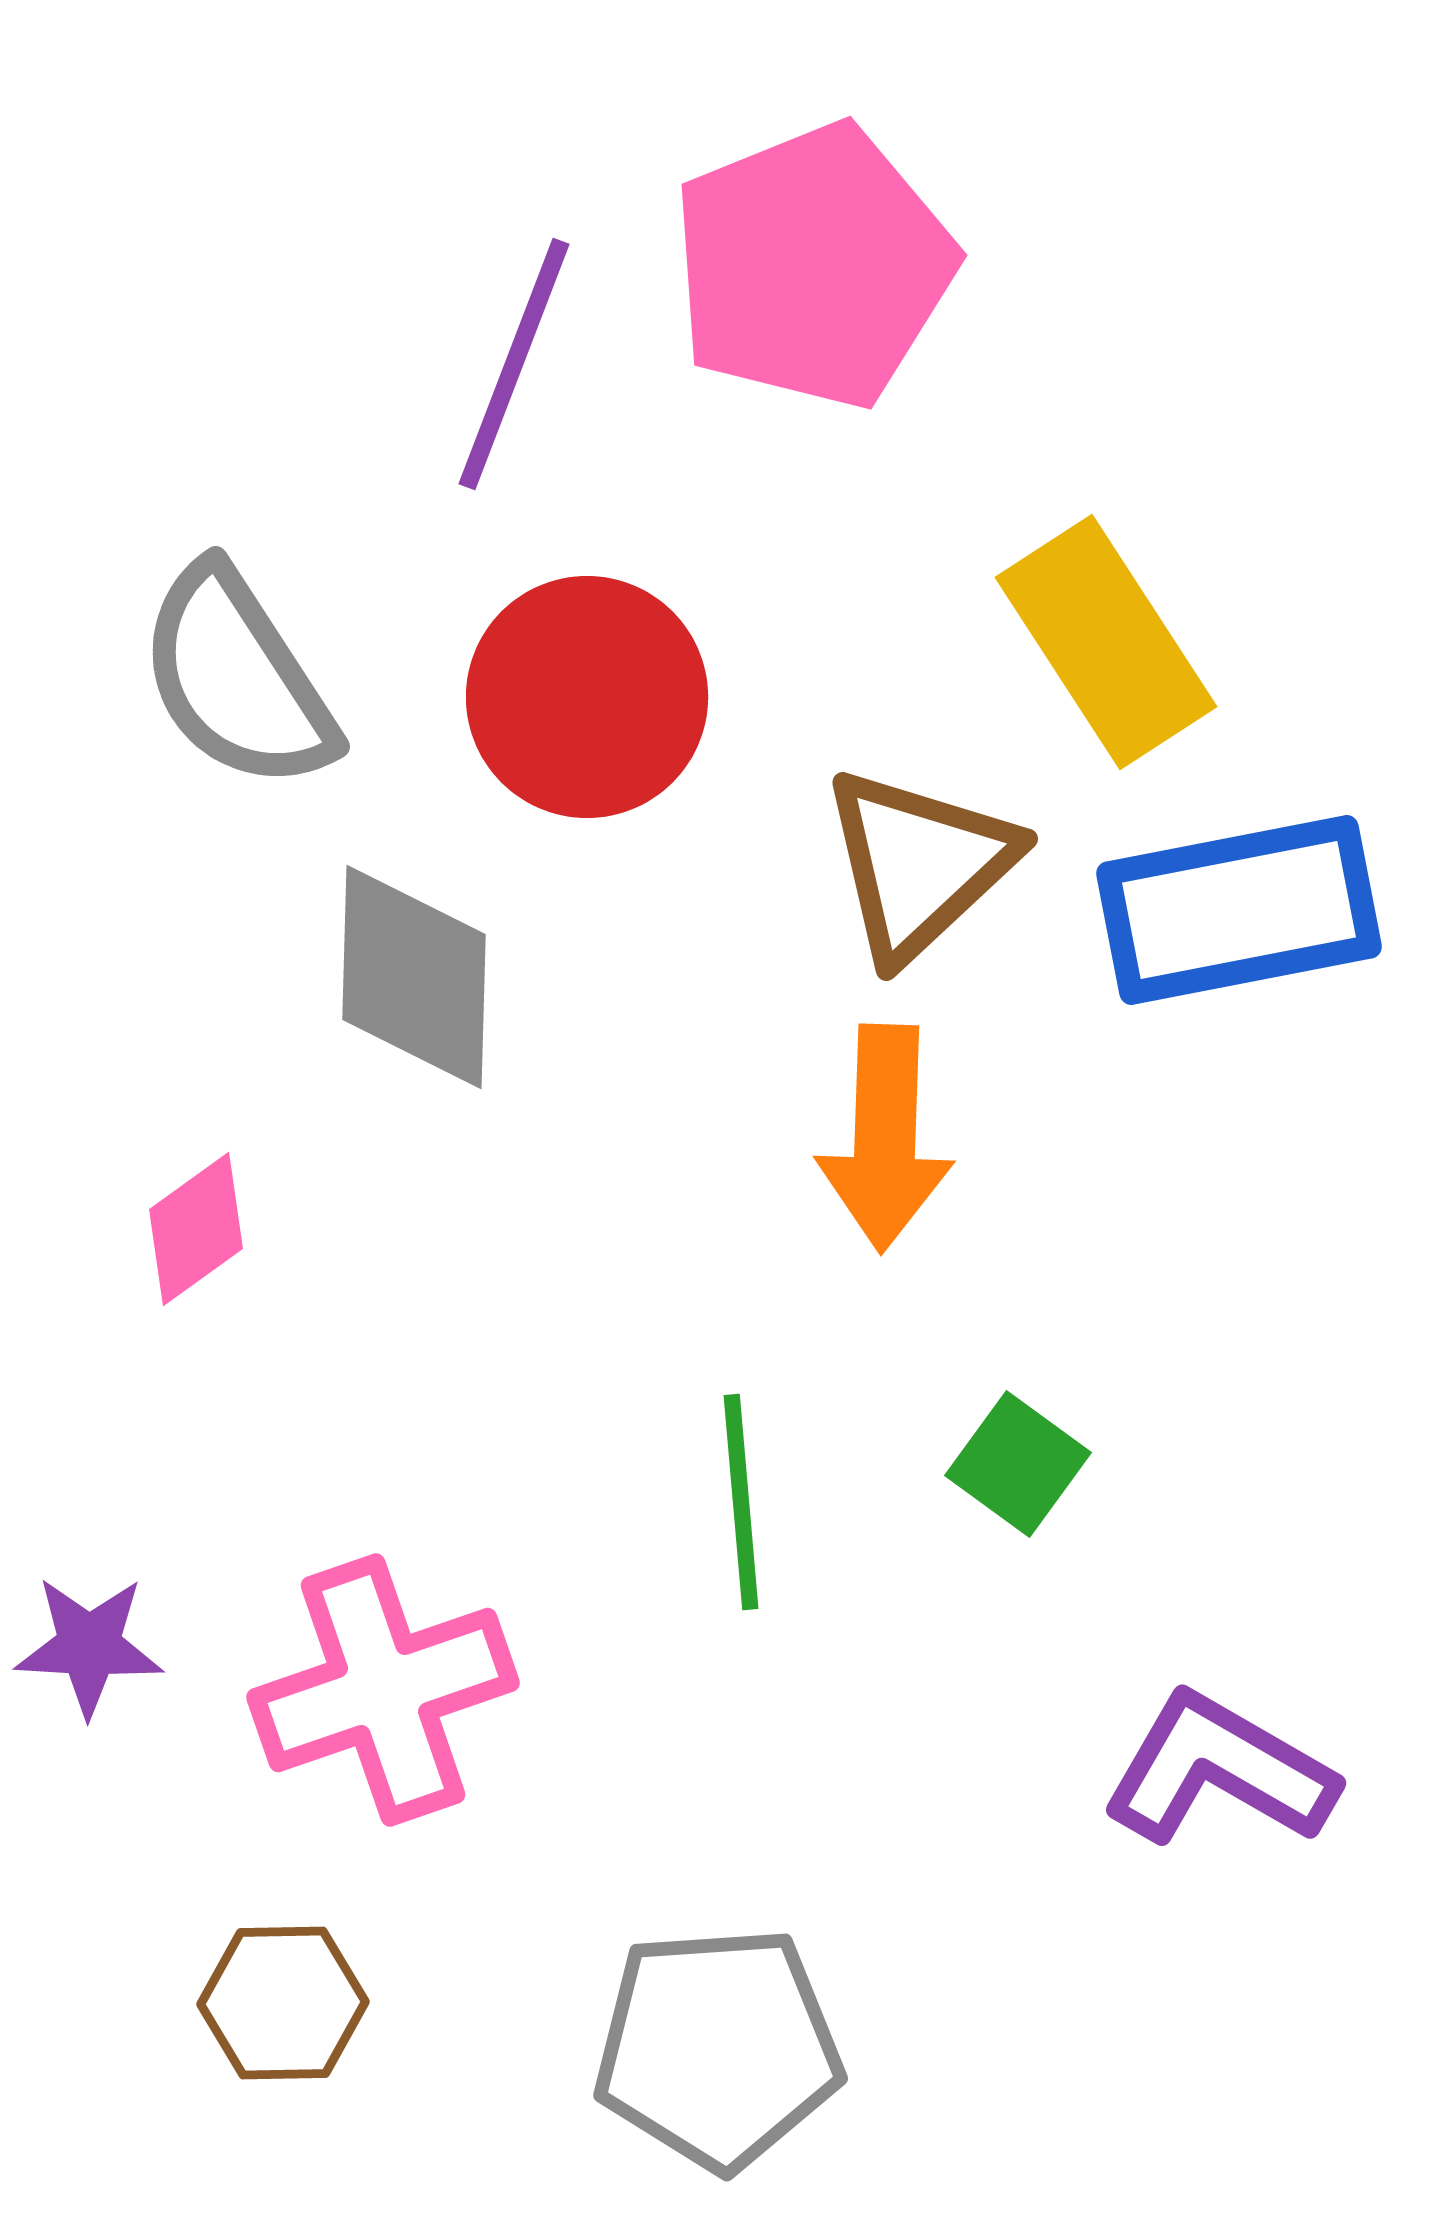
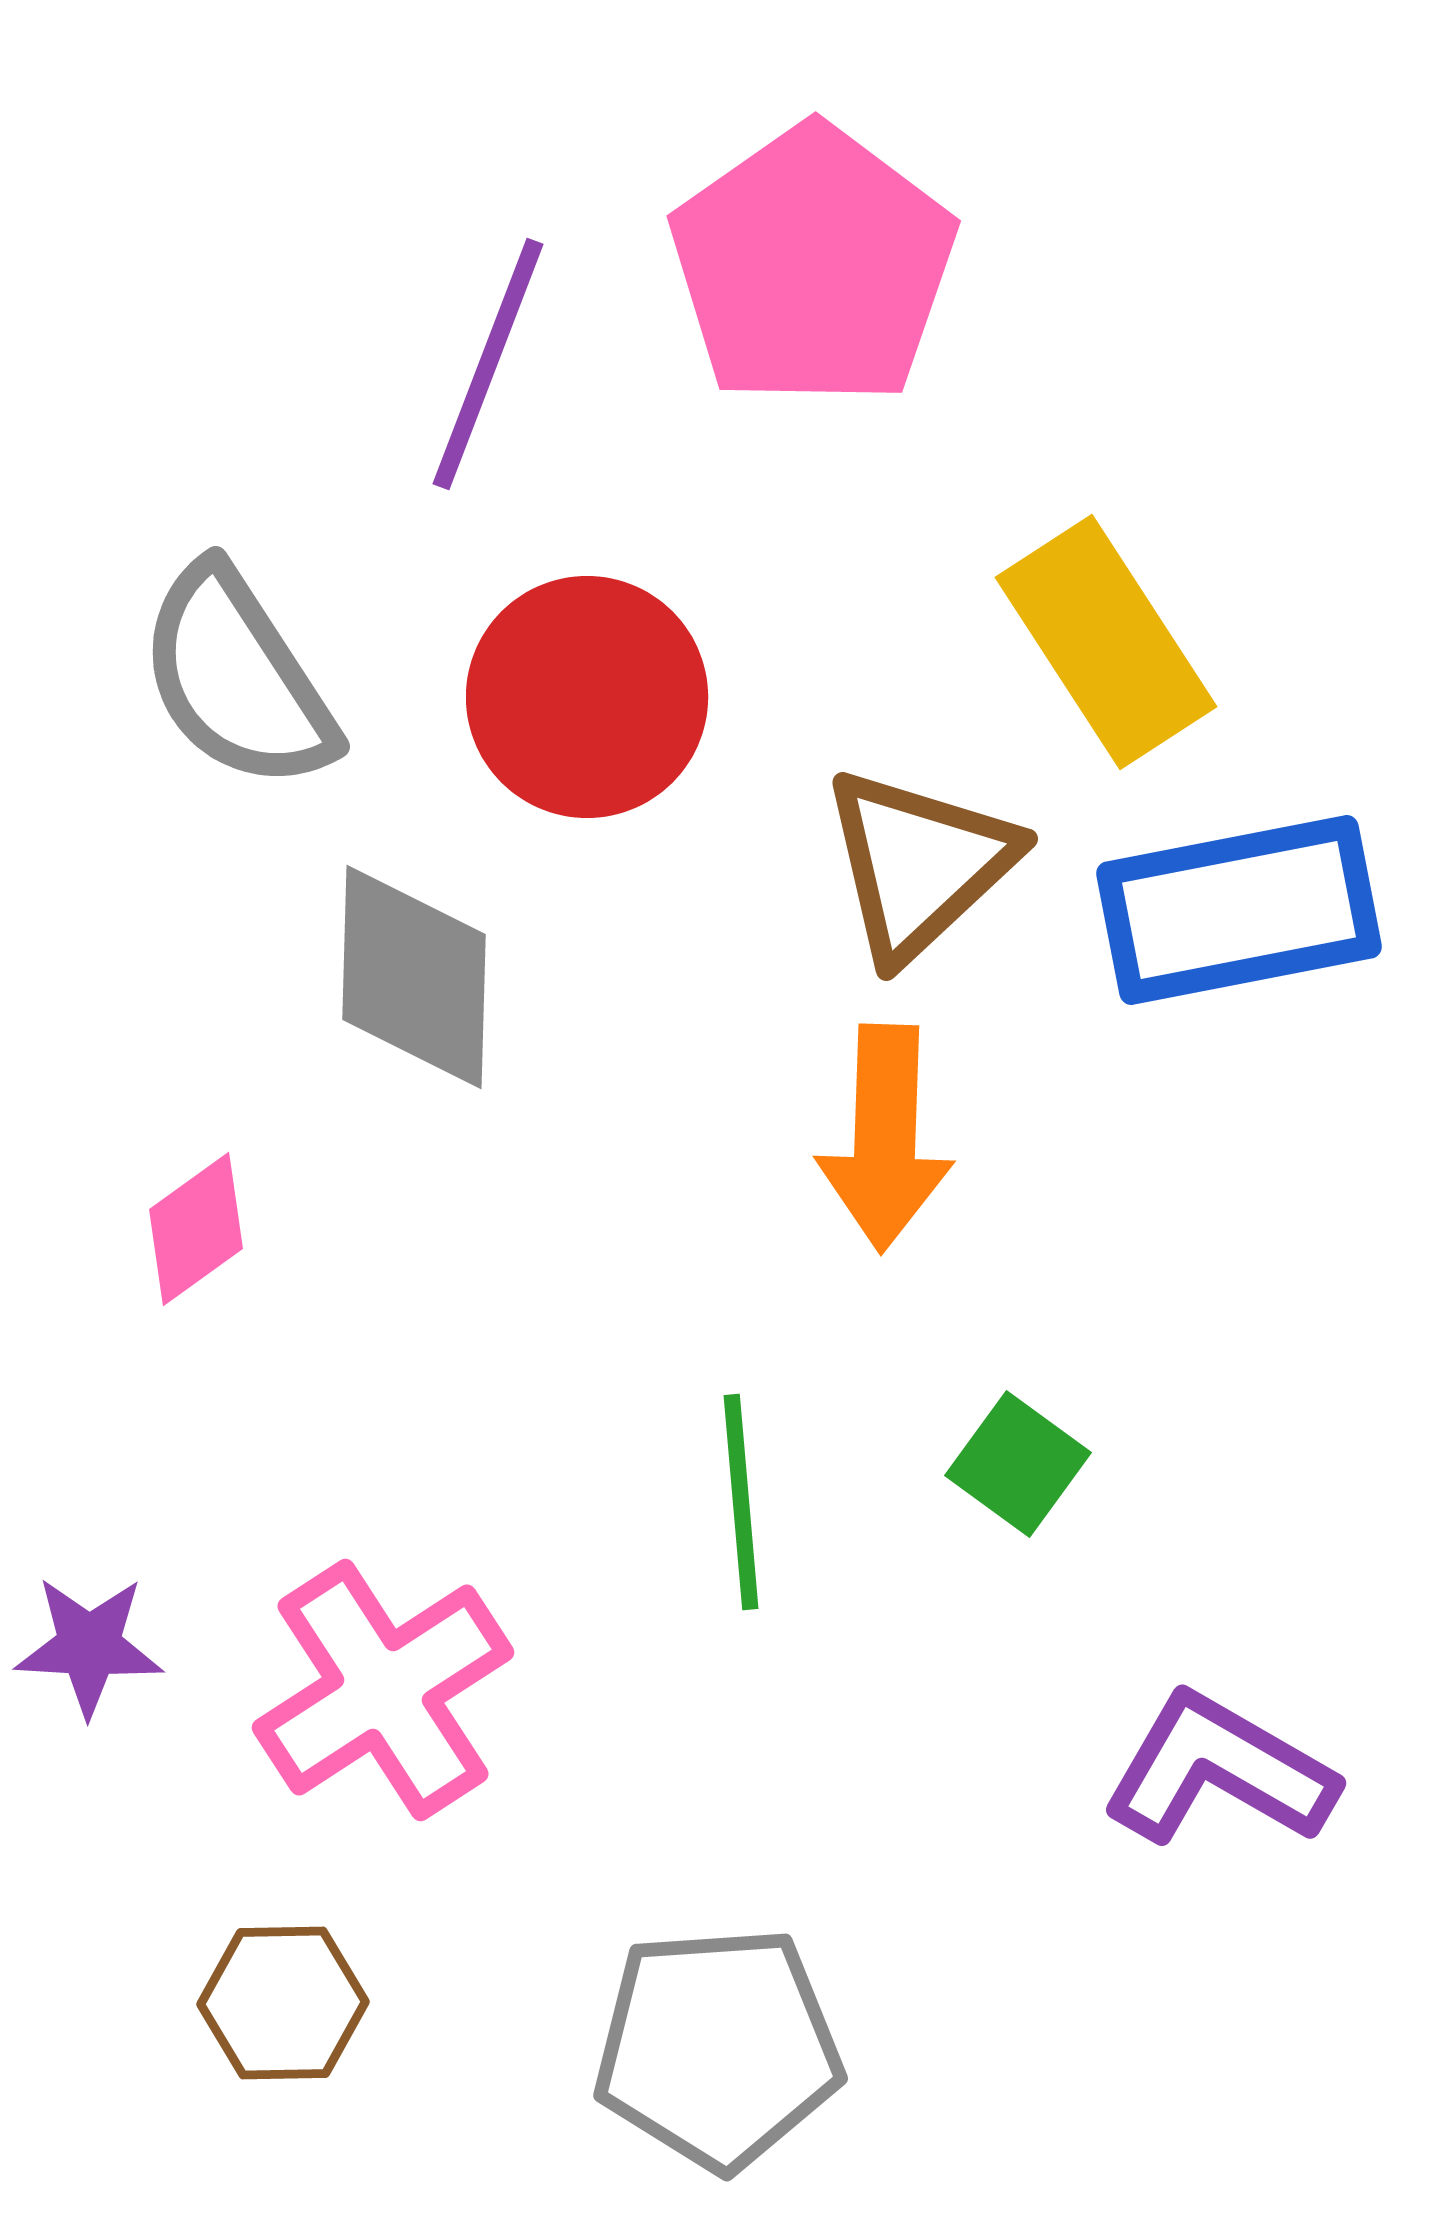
pink pentagon: rotated 13 degrees counterclockwise
purple line: moved 26 px left
pink cross: rotated 14 degrees counterclockwise
